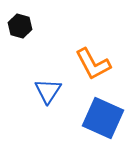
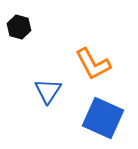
black hexagon: moved 1 px left, 1 px down
